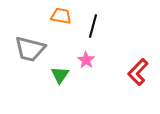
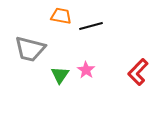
black line: moved 2 px left; rotated 60 degrees clockwise
pink star: moved 10 px down
